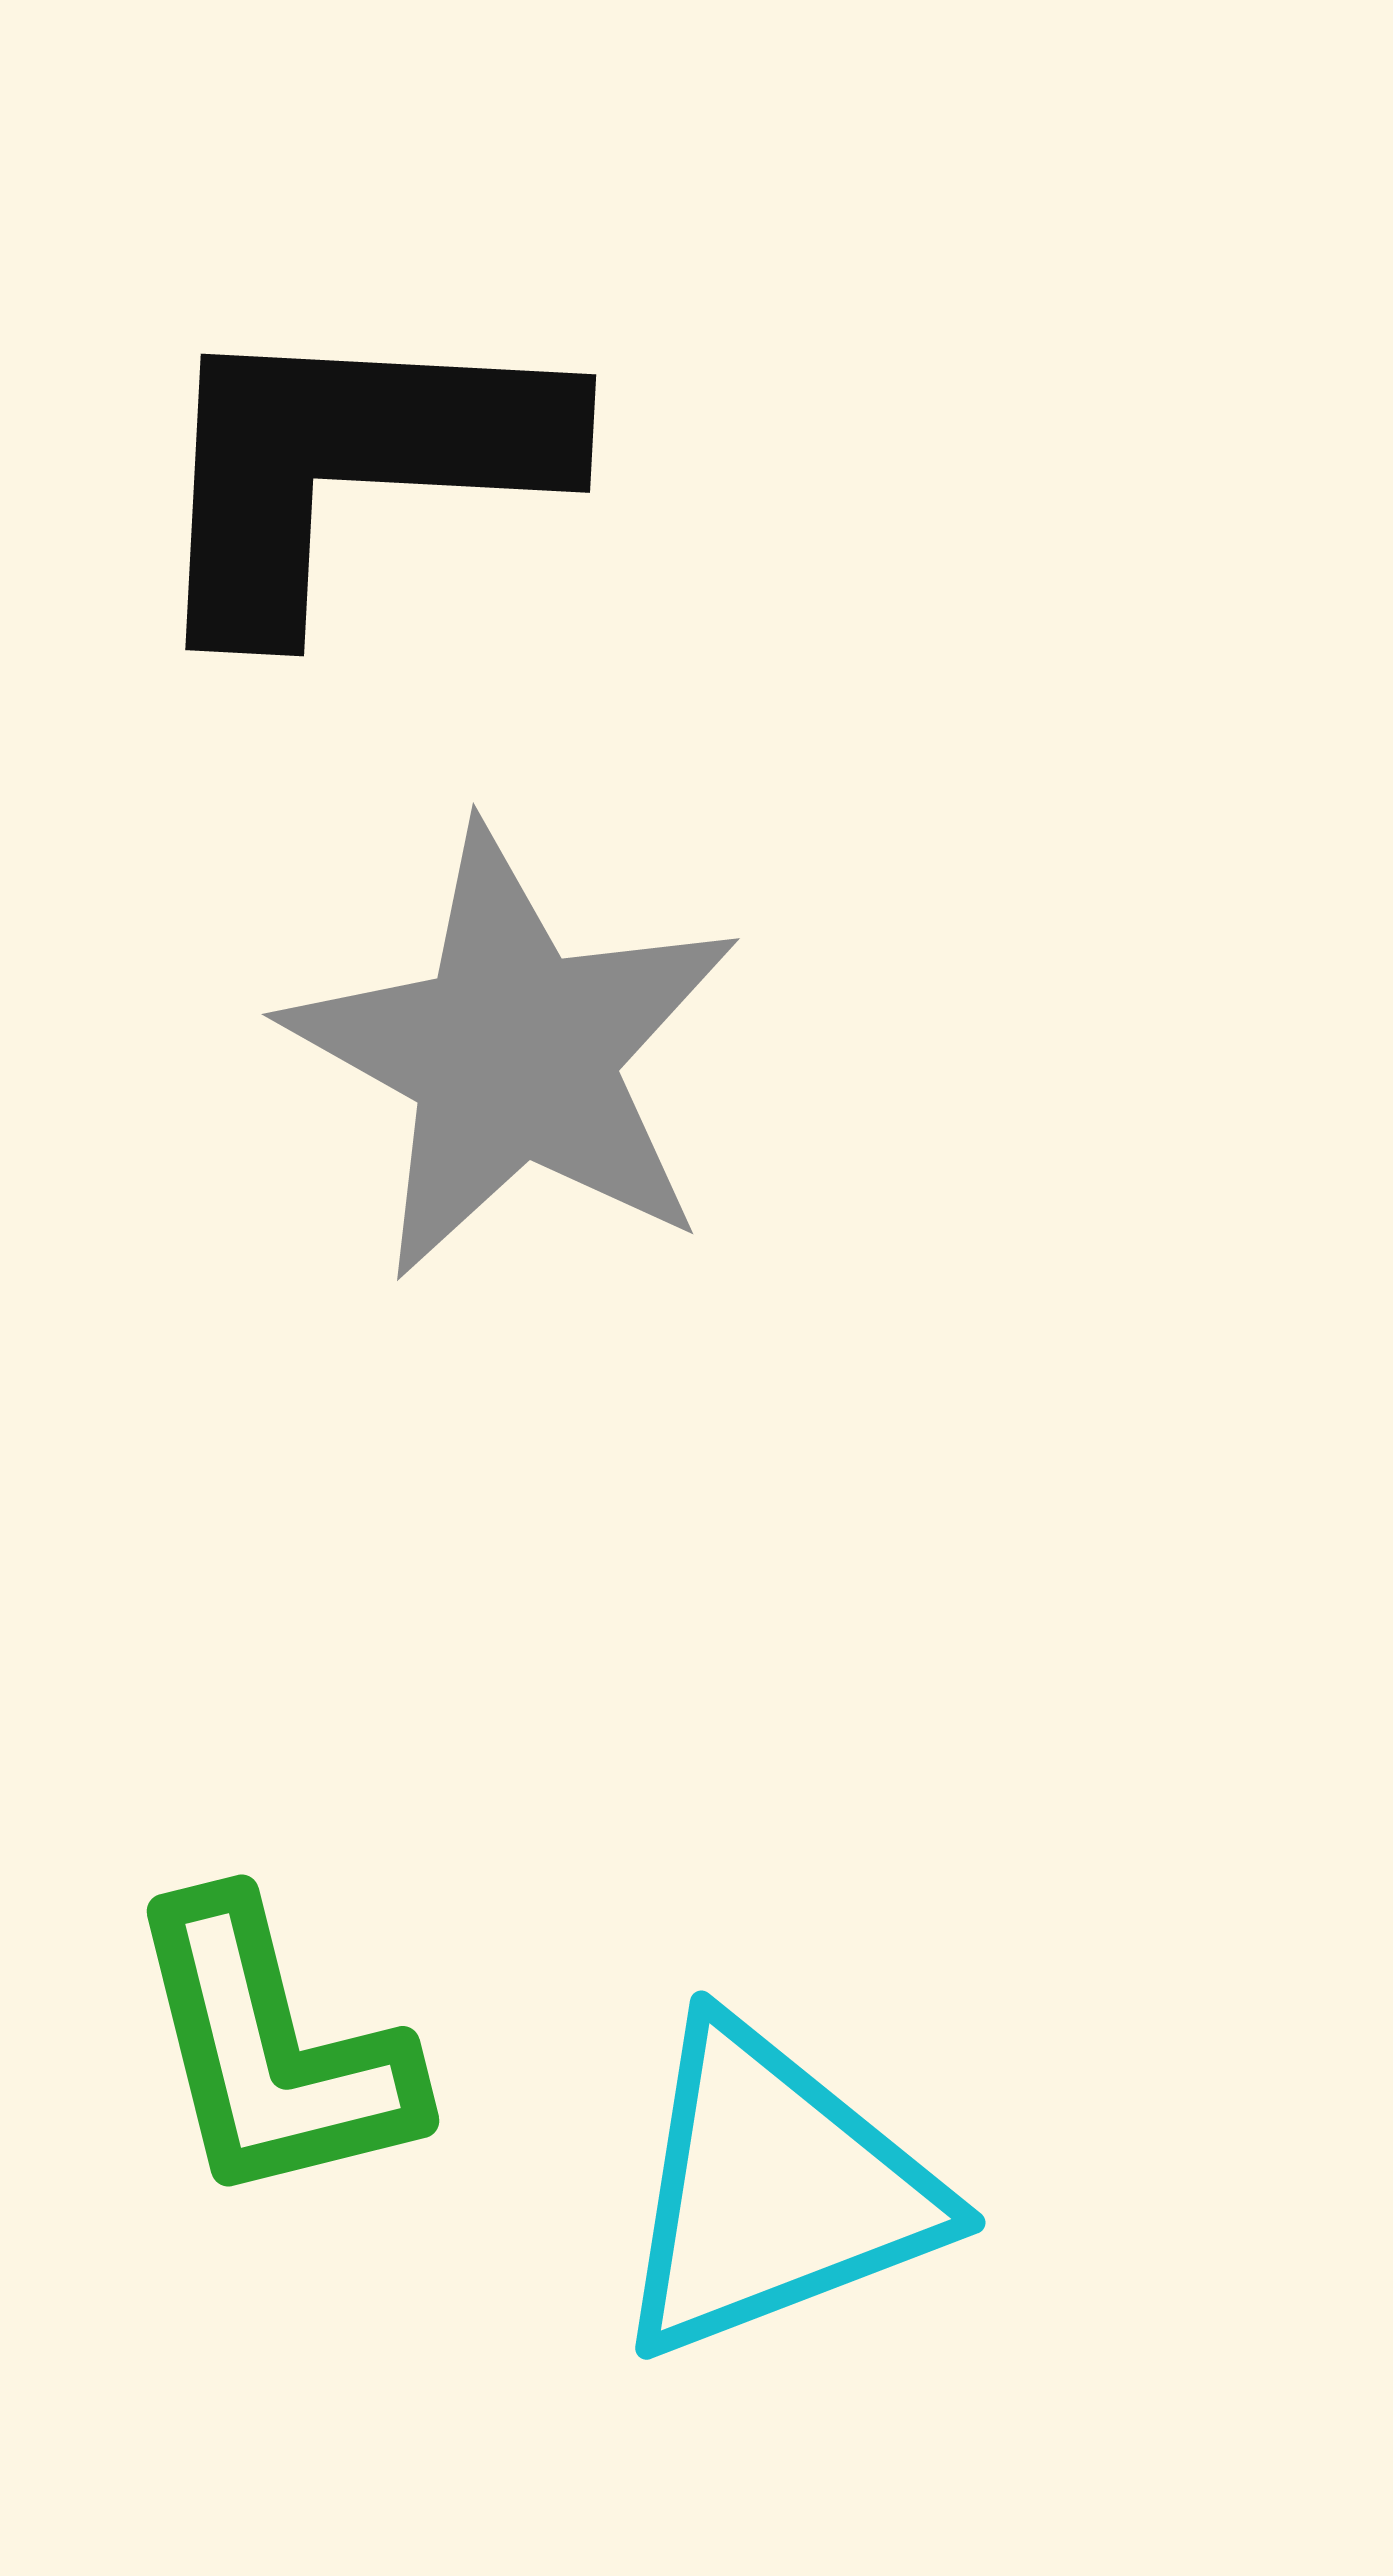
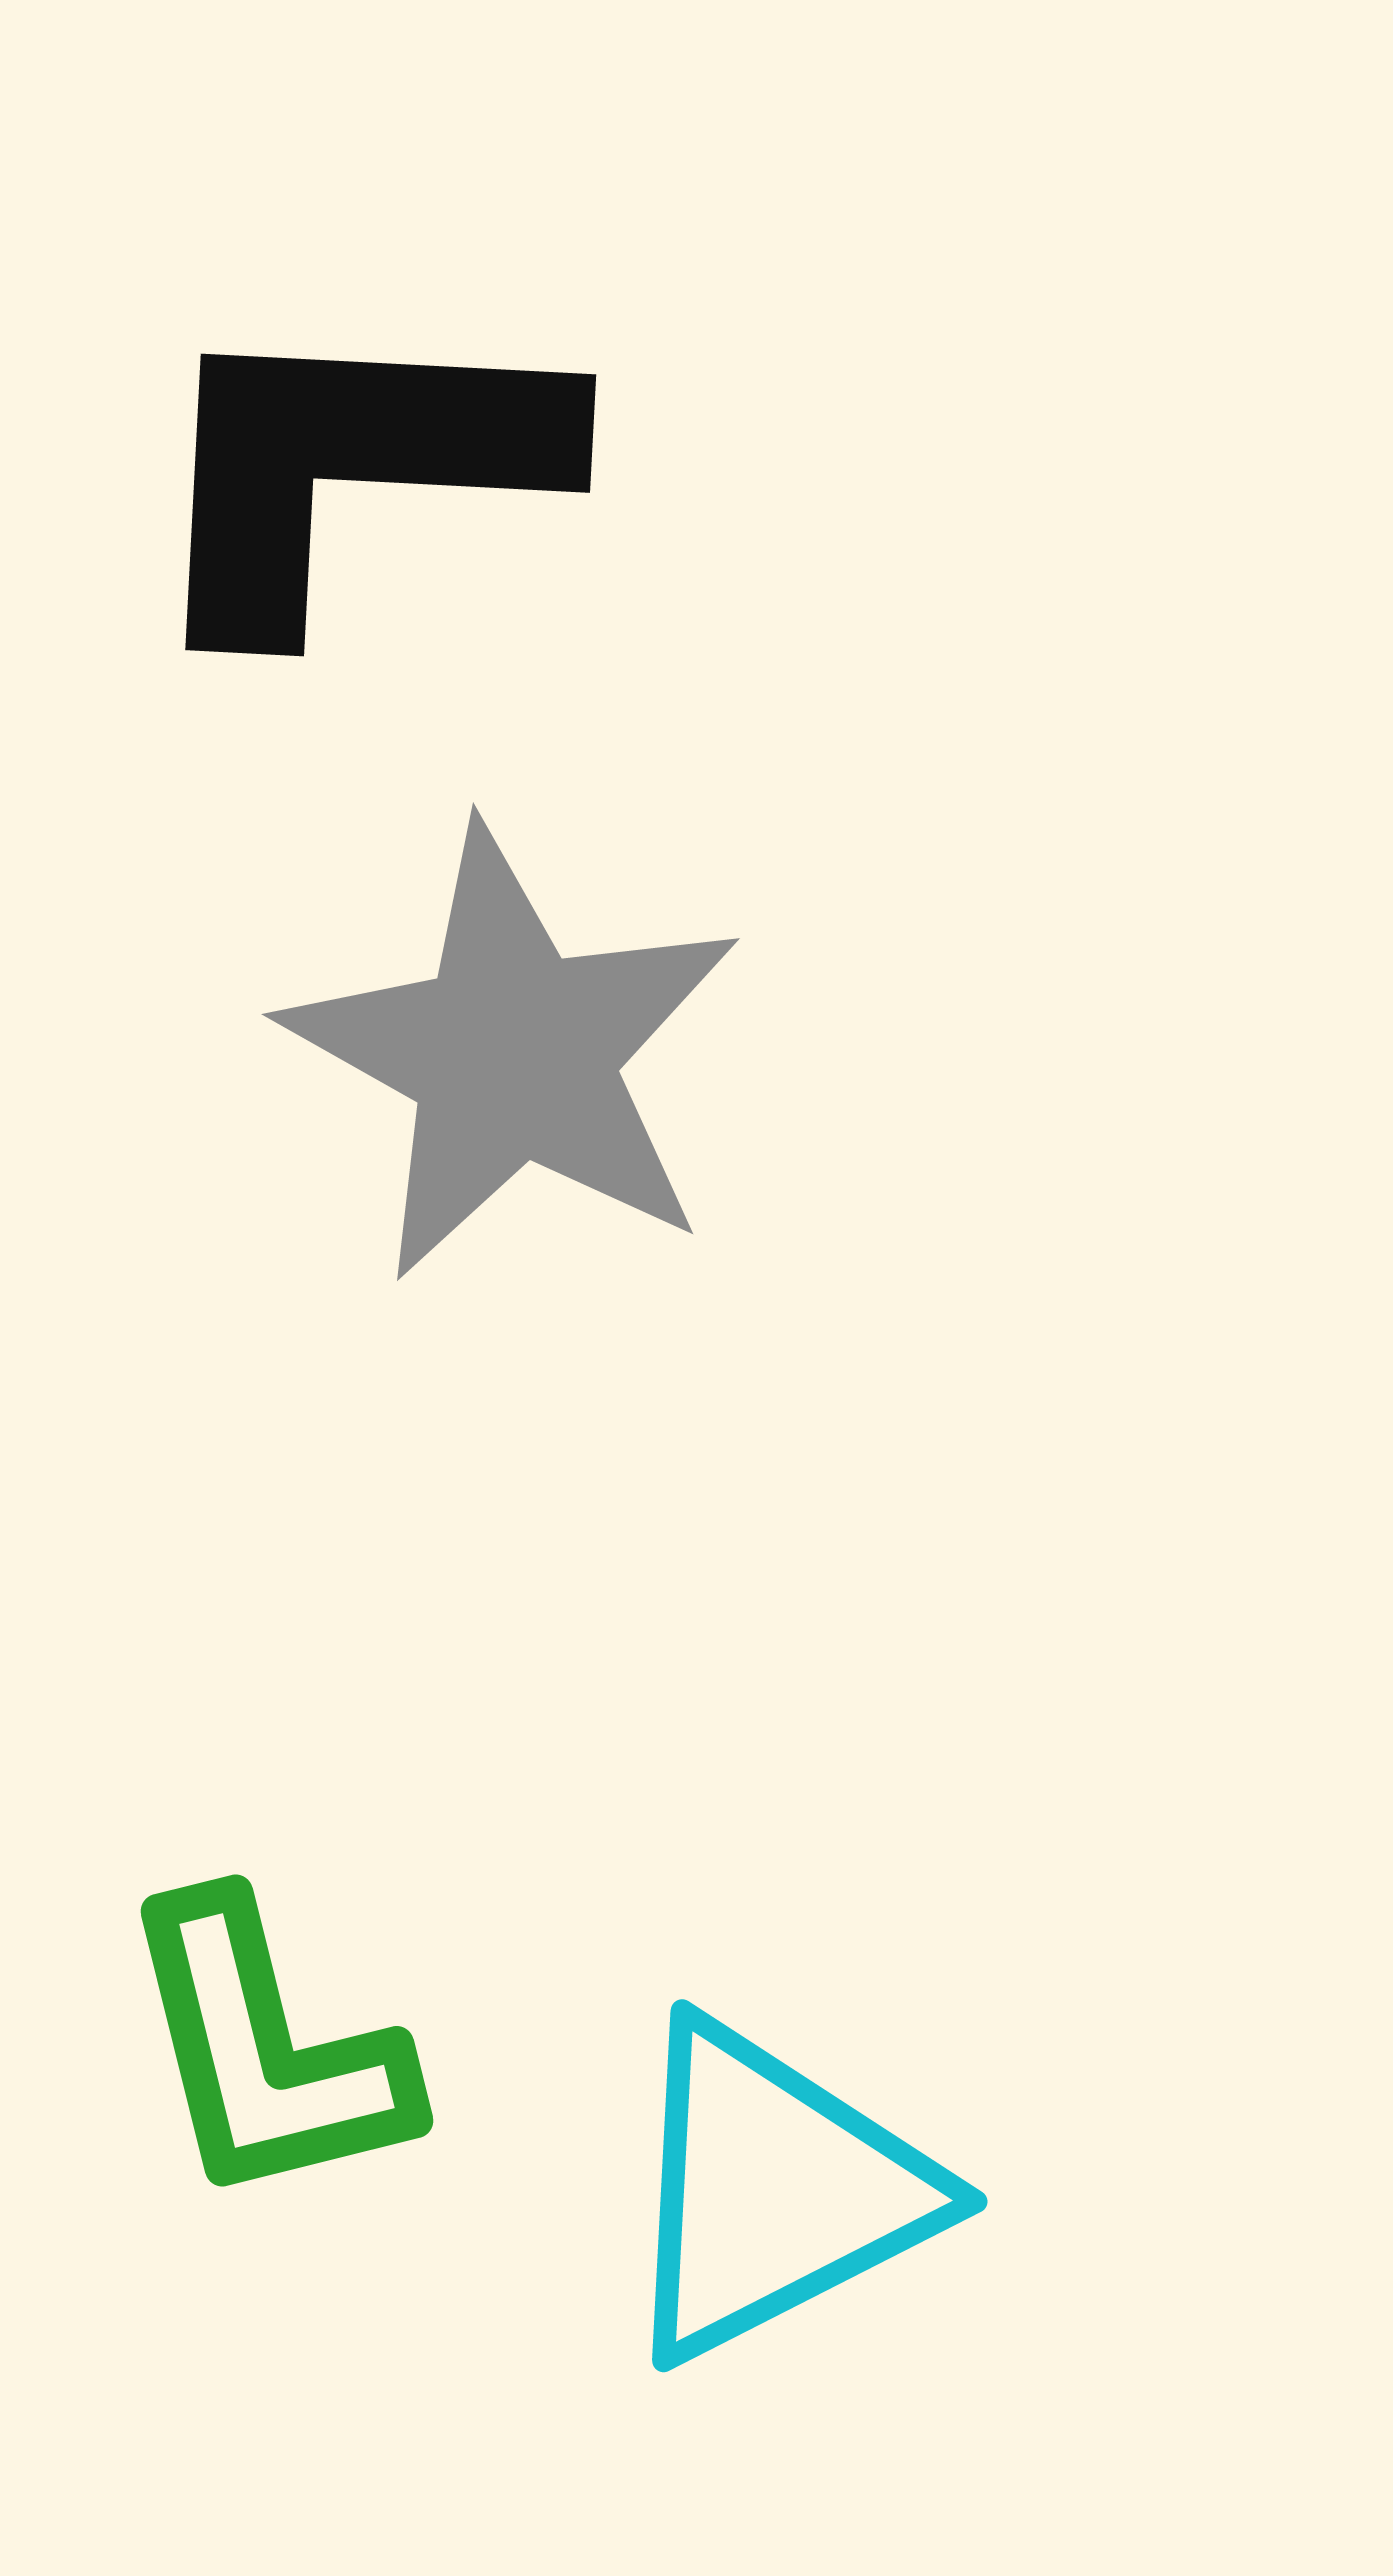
green L-shape: moved 6 px left
cyan triangle: rotated 6 degrees counterclockwise
